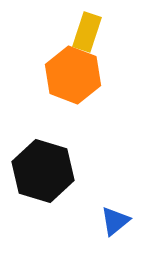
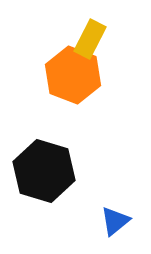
yellow rectangle: moved 3 px right, 7 px down; rotated 9 degrees clockwise
black hexagon: moved 1 px right
